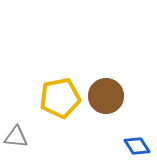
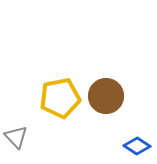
gray triangle: rotated 40 degrees clockwise
blue diamond: rotated 24 degrees counterclockwise
